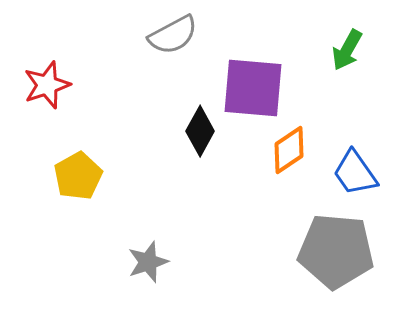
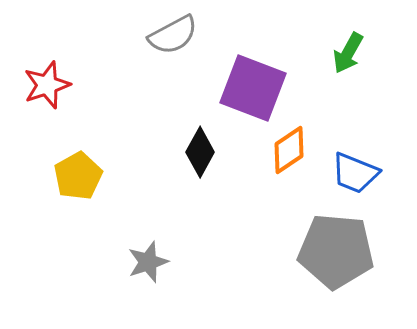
green arrow: moved 1 px right, 3 px down
purple square: rotated 16 degrees clockwise
black diamond: moved 21 px down
blue trapezoid: rotated 33 degrees counterclockwise
